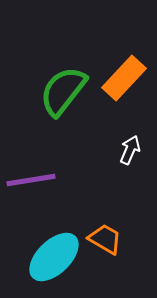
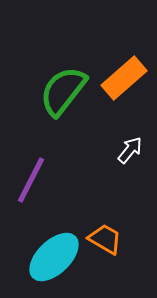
orange rectangle: rotated 6 degrees clockwise
white arrow: rotated 16 degrees clockwise
purple line: rotated 54 degrees counterclockwise
